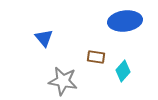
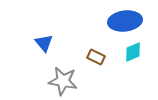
blue triangle: moved 5 px down
brown rectangle: rotated 18 degrees clockwise
cyan diamond: moved 10 px right, 19 px up; rotated 25 degrees clockwise
